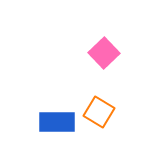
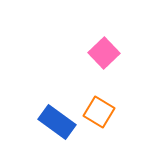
blue rectangle: rotated 36 degrees clockwise
